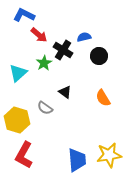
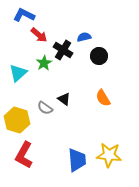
black triangle: moved 1 px left, 7 px down
yellow star: rotated 15 degrees clockwise
